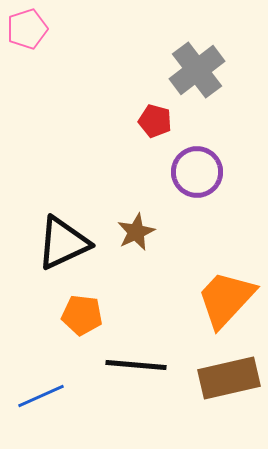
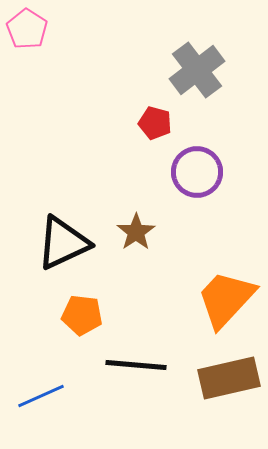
pink pentagon: rotated 21 degrees counterclockwise
red pentagon: moved 2 px down
brown star: rotated 9 degrees counterclockwise
